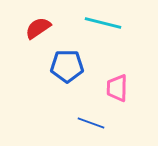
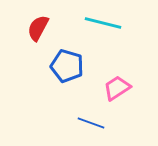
red semicircle: rotated 28 degrees counterclockwise
blue pentagon: rotated 16 degrees clockwise
pink trapezoid: rotated 56 degrees clockwise
